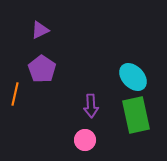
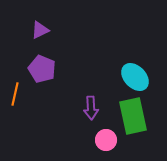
purple pentagon: rotated 12 degrees counterclockwise
cyan ellipse: moved 2 px right
purple arrow: moved 2 px down
green rectangle: moved 3 px left, 1 px down
pink circle: moved 21 px right
